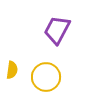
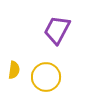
yellow semicircle: moved 2 px right
